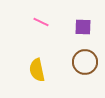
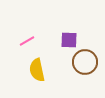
pink line: moved 14 px left, 19 px down; rotated 56 degrees counterclockwise
purple square: moved 14 px left, 13 px down
